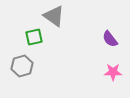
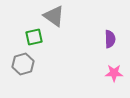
purple semicircle: rotated 144 degrees counterclockwise
gray hexagon: moved 1 px right, 2 px up
pink star: moved 1 px right, 1 px down
